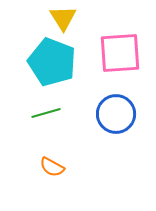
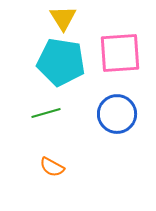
cyan pentagon: moved 9 px right; rotated 12 degrees counterclockwise
blue circle: moved 1 px right
